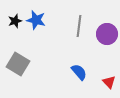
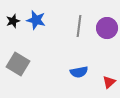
black star: moved 2 px left
purple circle: moved 6 px up
blue semicircle: rotated 120 degrees clockwise
red triangle: rotated 32 degrees clockwise
